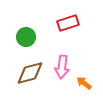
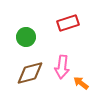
orange arrow: moved 3 px left
